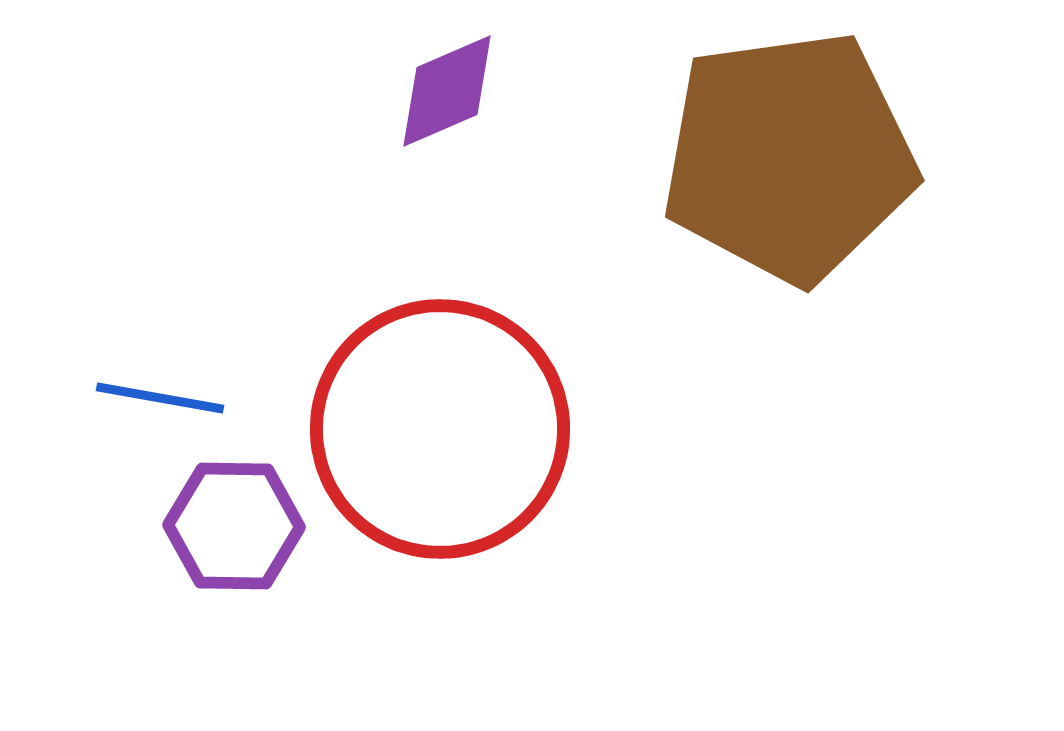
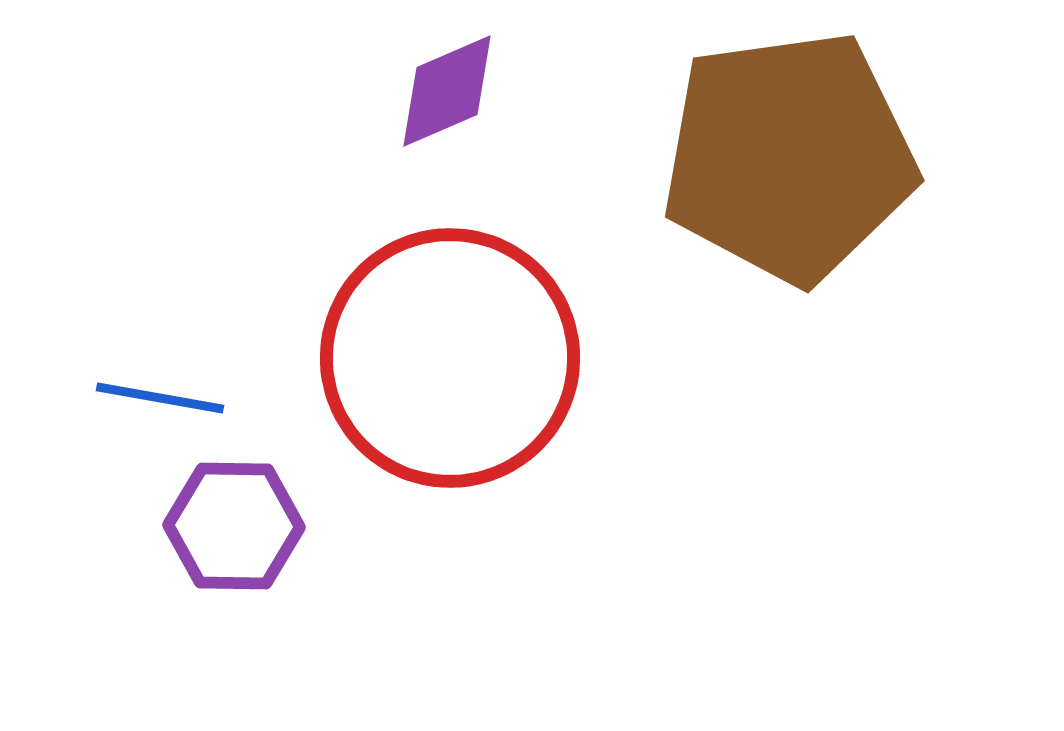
red circle: moved 10 px right, 71 px up
